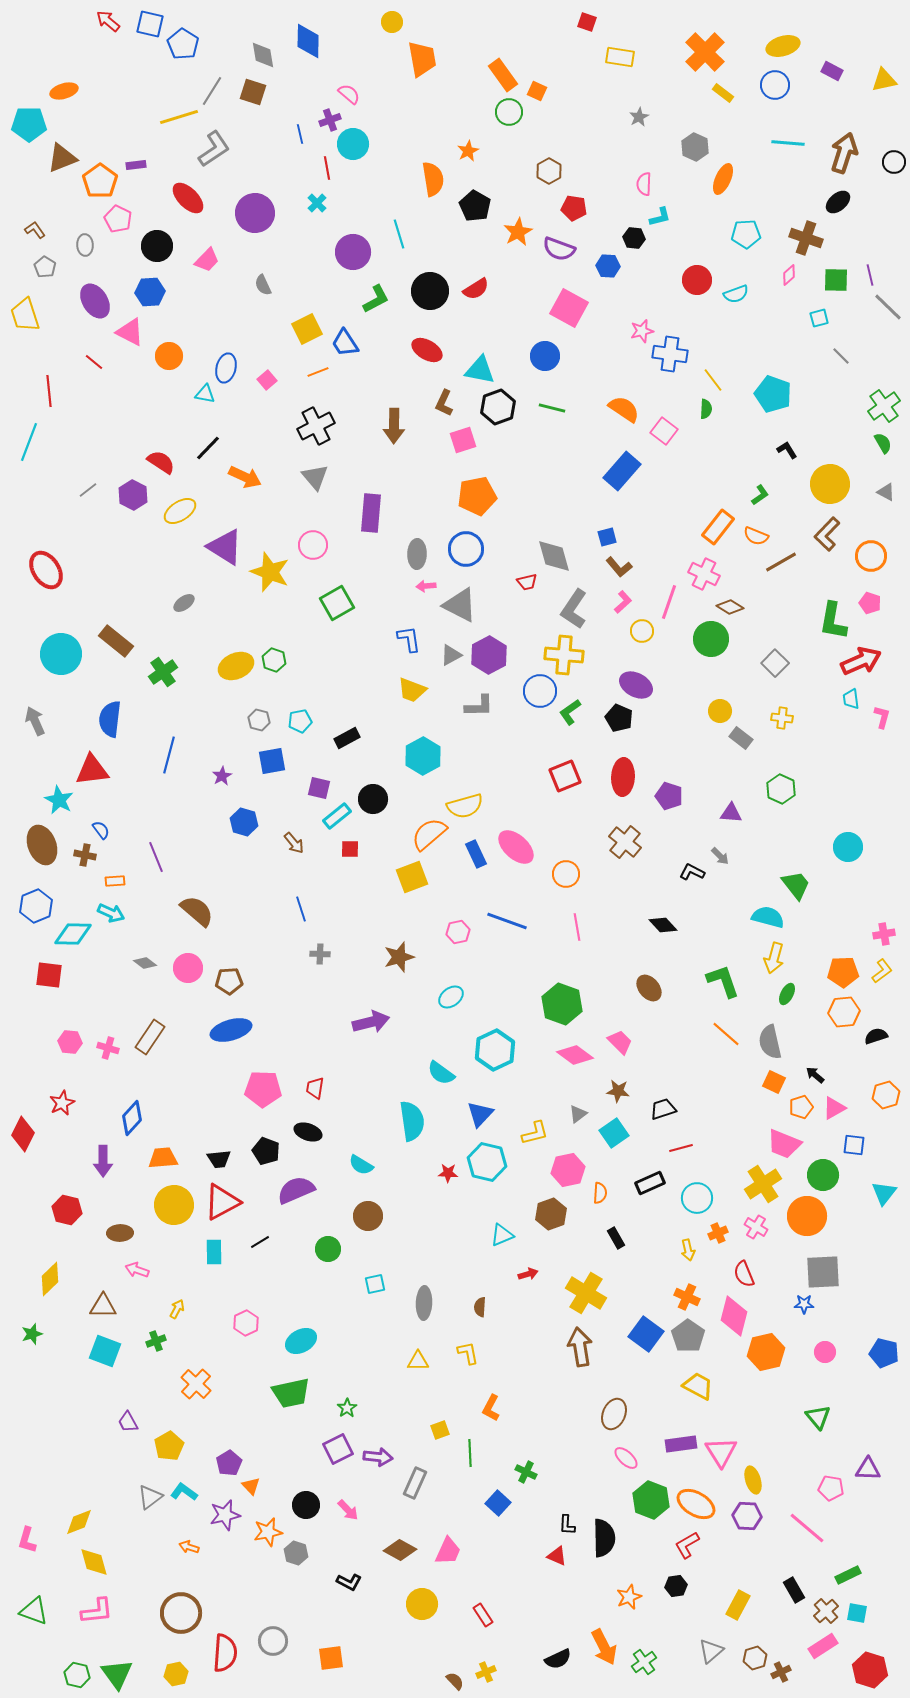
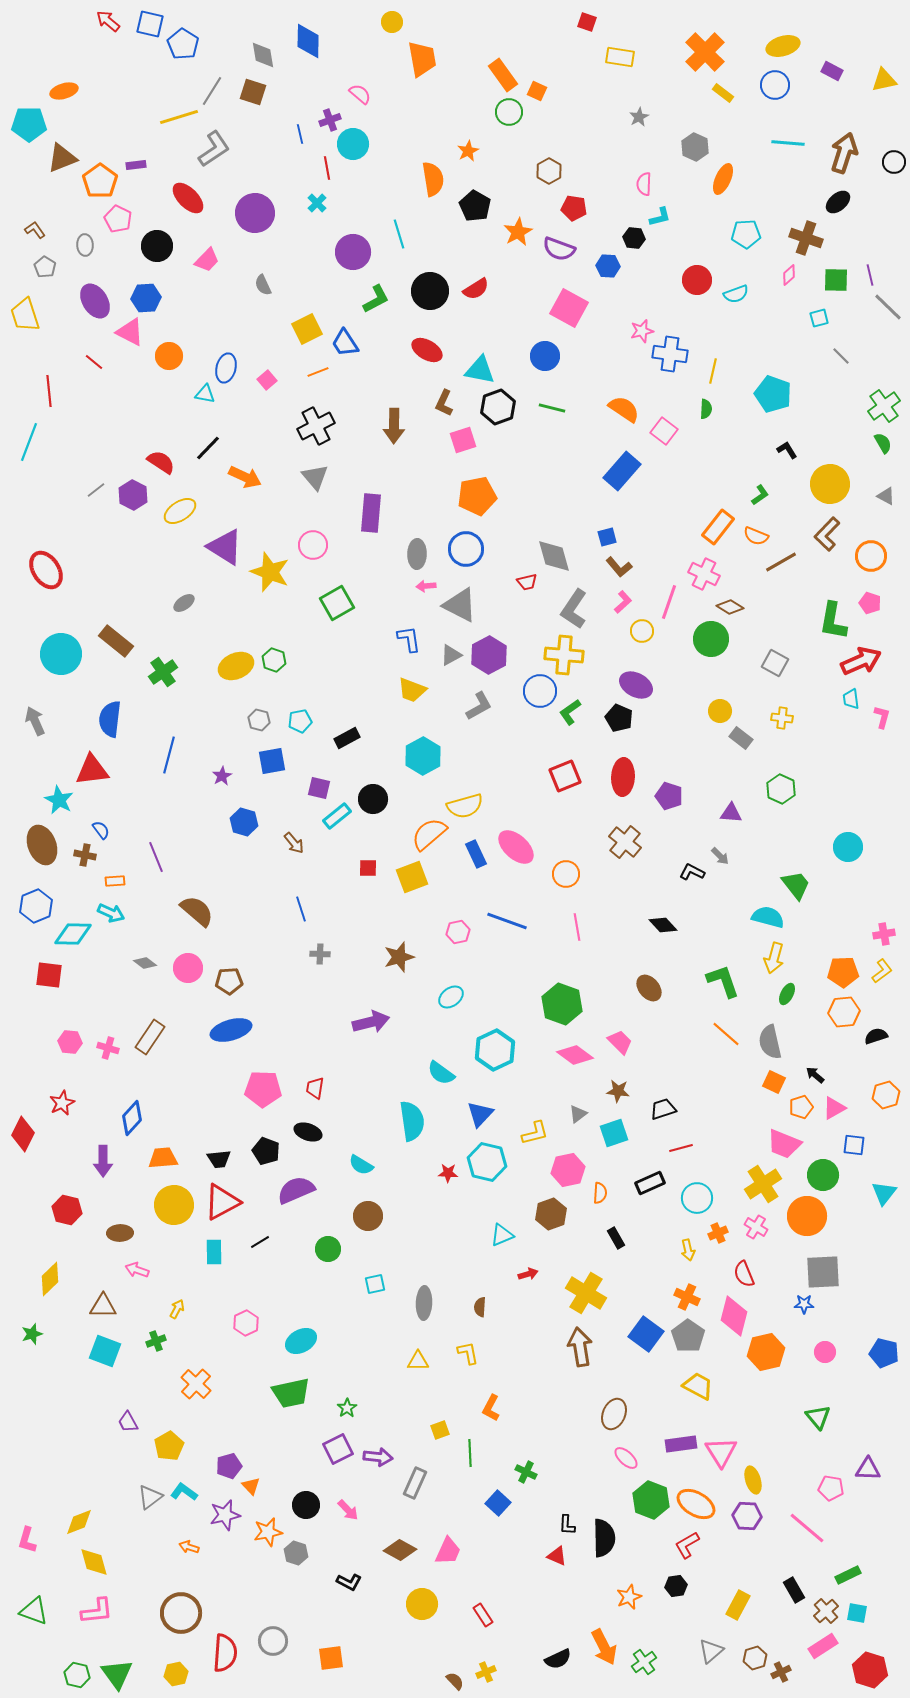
pink semicircle at (349, 94): moved 11 px right
blue hexagon at (150, 292): moved 4 px left, 6 px down
yellow line at (713, 380): moved 9 px up; rotated 50 degrees clockwise
gray line at (88, 490): moved 8 px right
gray triangle at (886, 492): moved 4 px down
gray square at (775, 663): rotated 16 degrees counterclockwise
gray L-shape at (479, 706): rotated 28 degrees counterclockwise
red square at (350, 849): moved 18 px right, 19 px down
cyan square at (614, 1133): rotated 16 degrees clockwise
purple pentagon at (229, 1463): moved 3 px down; rotated 15 degrees clockwise
